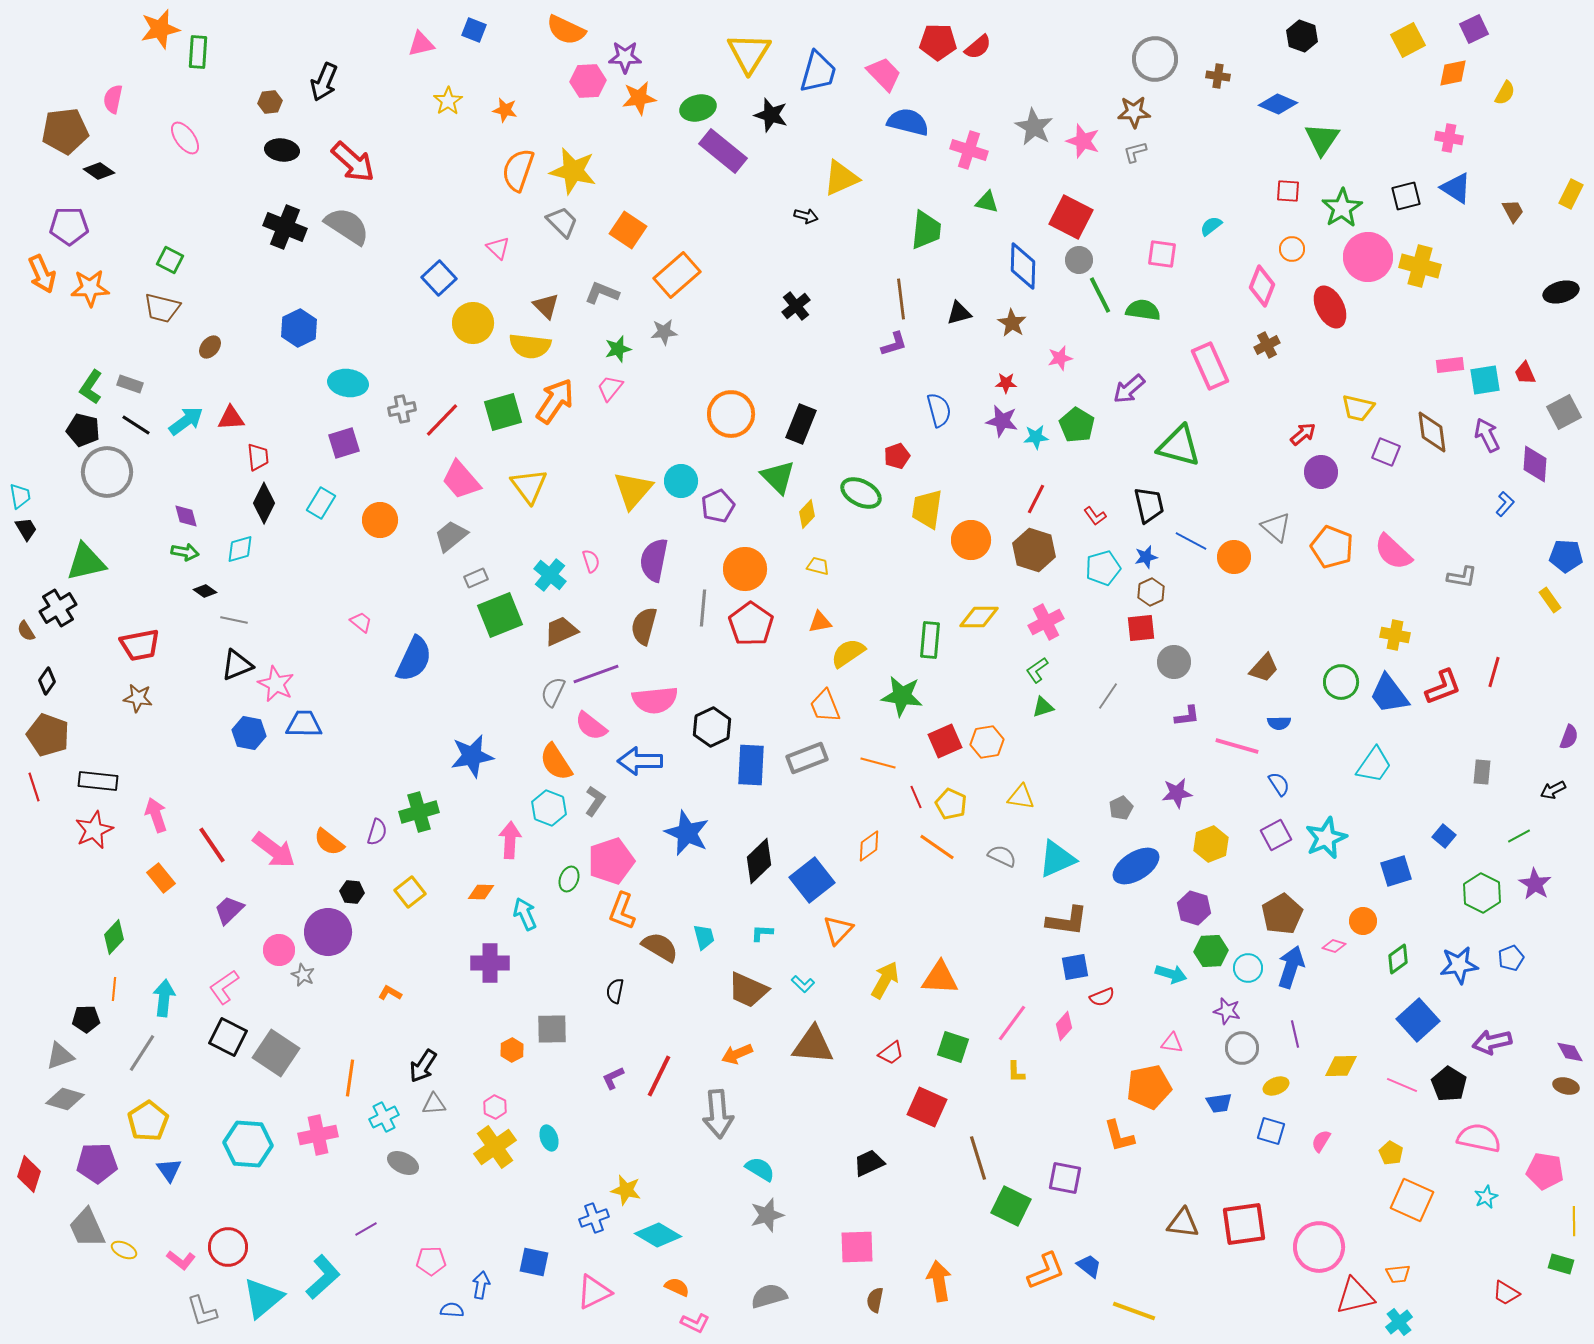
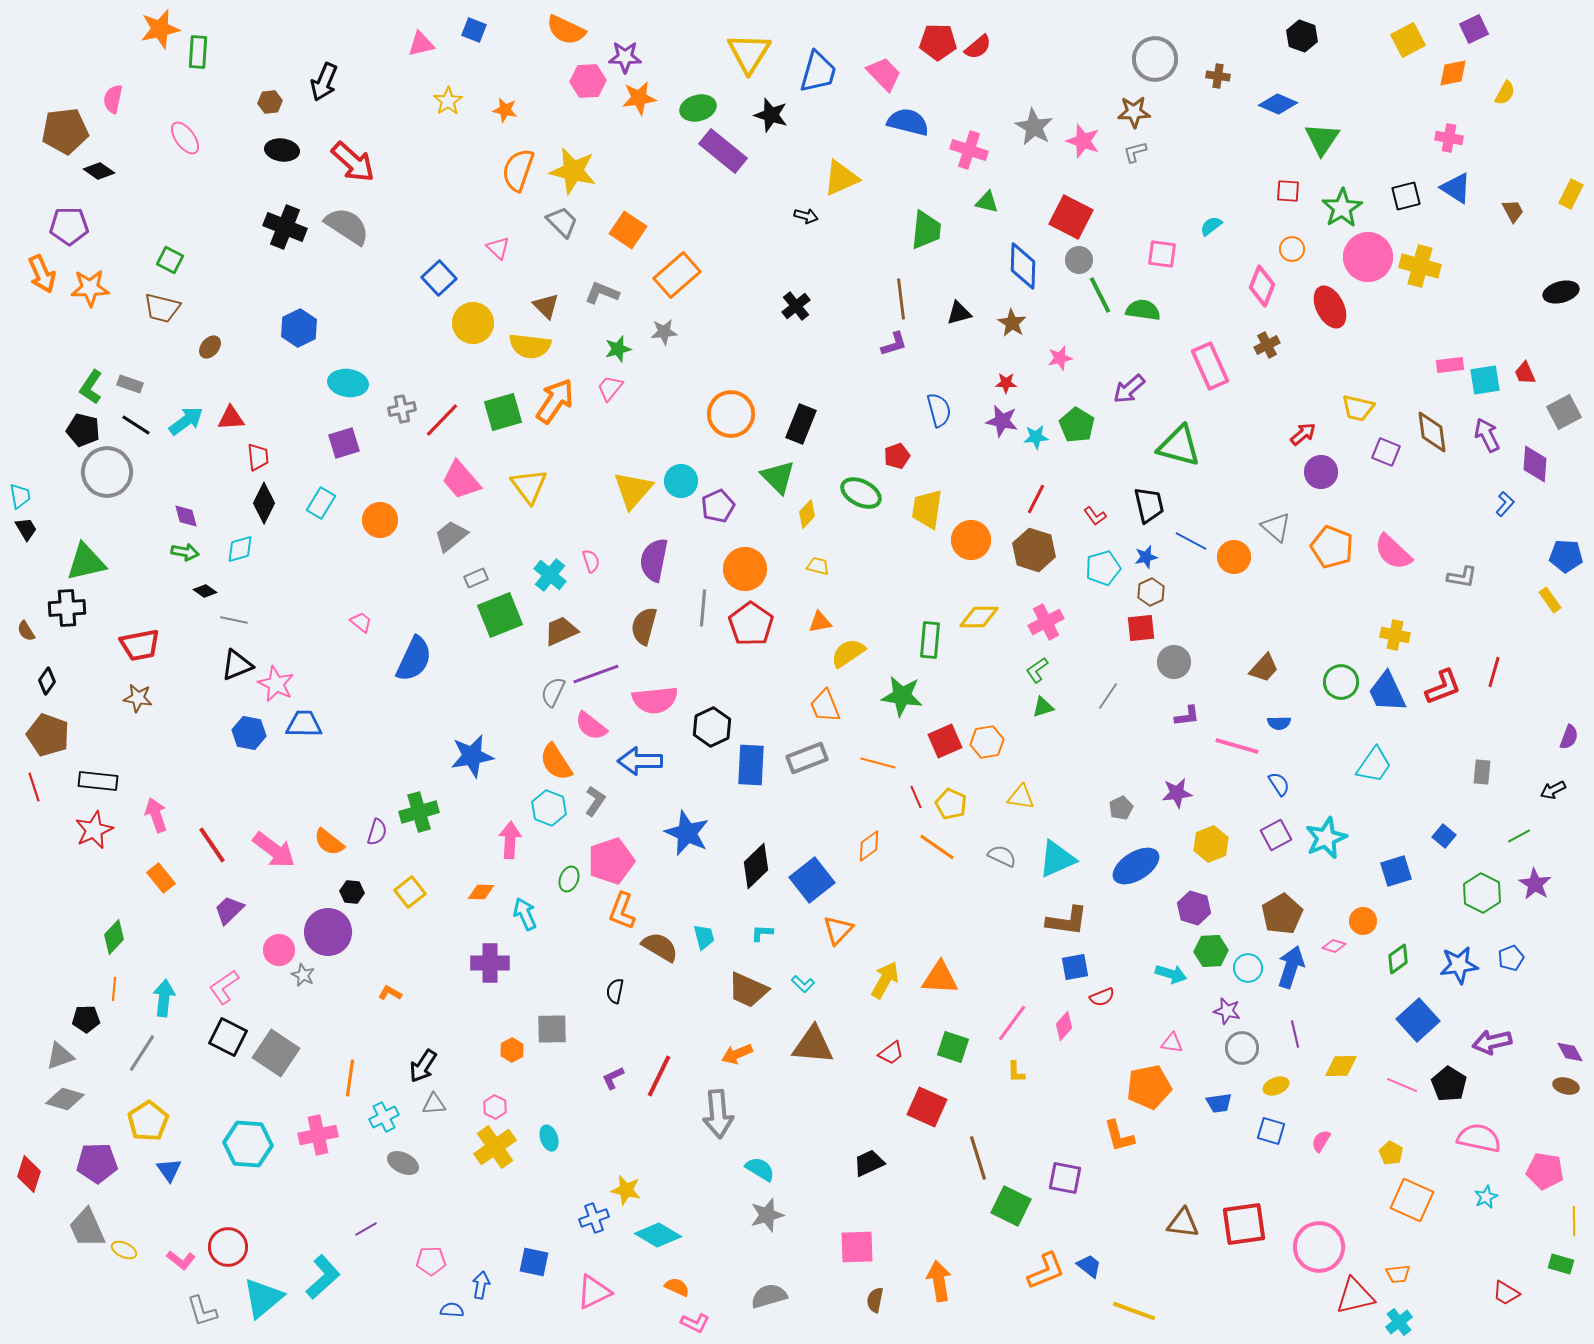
black cross at (58, 608): moved 9 px right; rotated 27 degrees clockwise
blue trapezoid at (1389, 694): moved 2 px left, 2 px up; rotated 12 degrees clockwise
black diamond at (759, 861): moved 3 px left, 5 px down
